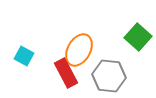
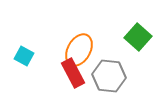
red rectangle: moved 7 px right
